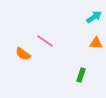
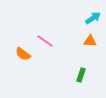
cyan arrow: moved 1 px left, 1 px down
orange triangle: moved 6 px left, 2 px up
